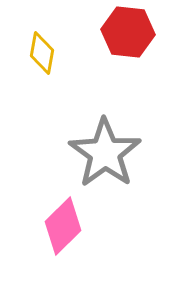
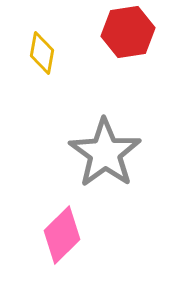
red hexagon: rotated 15 degrees counterclockwise
pink diamond: moved 1 px left, 9 px down
